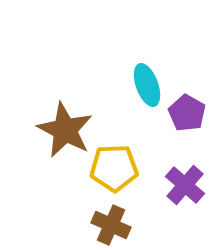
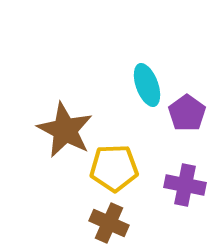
purple pentagon: rotated 6 degrees clockwise
purple cross: rotated 30 degrees counterclockwise
brown cross: moved 2 px left, 2 px up
